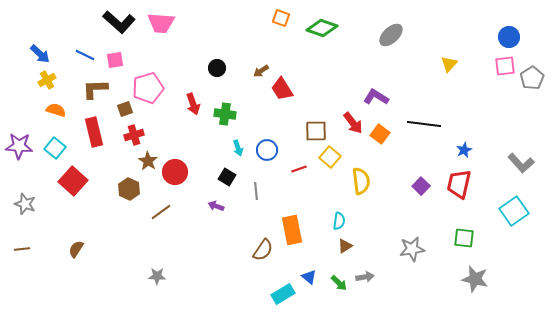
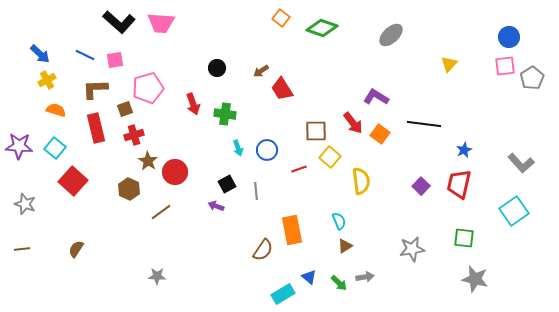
orange square at (281, 18): rotated 18 degrees clockwise
red rectangle at (94, 132): moved 2 px right, 4 px up
black square at (227, 177): moved 7 px down; rotated 30 degrees clockwise
cyan semicircle at (339, 221): rotated 30 degrees counterclockwise
